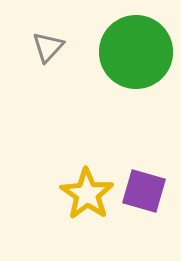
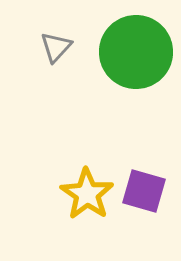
gray triangle: moved 8 px right
